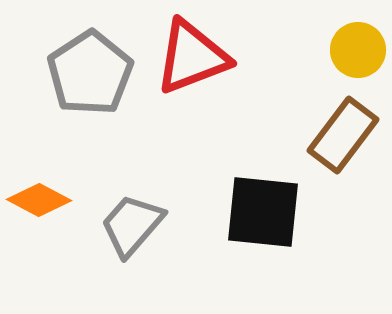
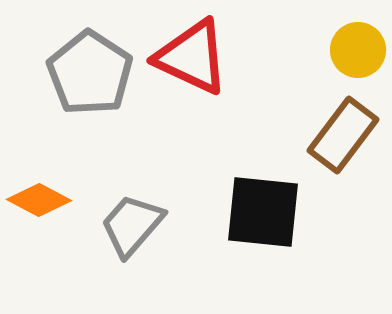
red triangle: rotated 46 degrees clockwise
gray pentagon: rotated 6 degrees counterclockwise
